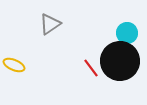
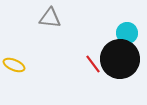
gray triangle: moved 6 px up; rotated 40 degrees clockwise
black circle: moved 2 px up
red line: moved 2 px right, 4 px up
